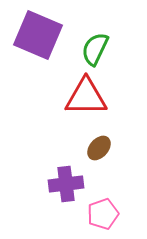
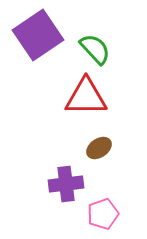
purple square: rotated 33 degrees clockwise
green semicircle: rotated 112 degrees clockwise
brown ellipse: rotated 15 degrees clockwise
